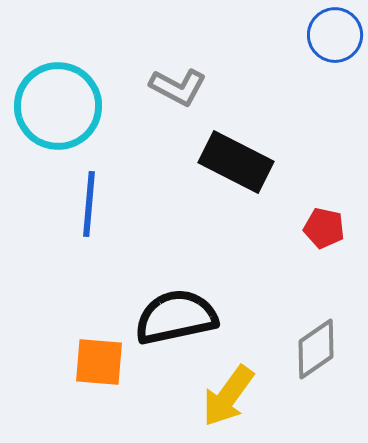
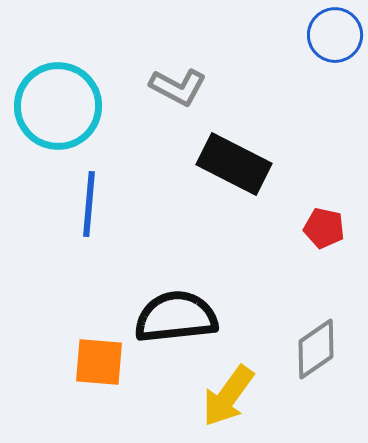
black rectangle: moved 2 px left, 2 px down
black semicircle: rotated 6 degrees clockwise
